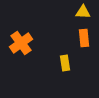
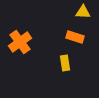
orange rectangle: moved 9 px left, 1 px up; rotated 66 degrees counterclockwise
orange cross: moved 1 px left, 1 px up
